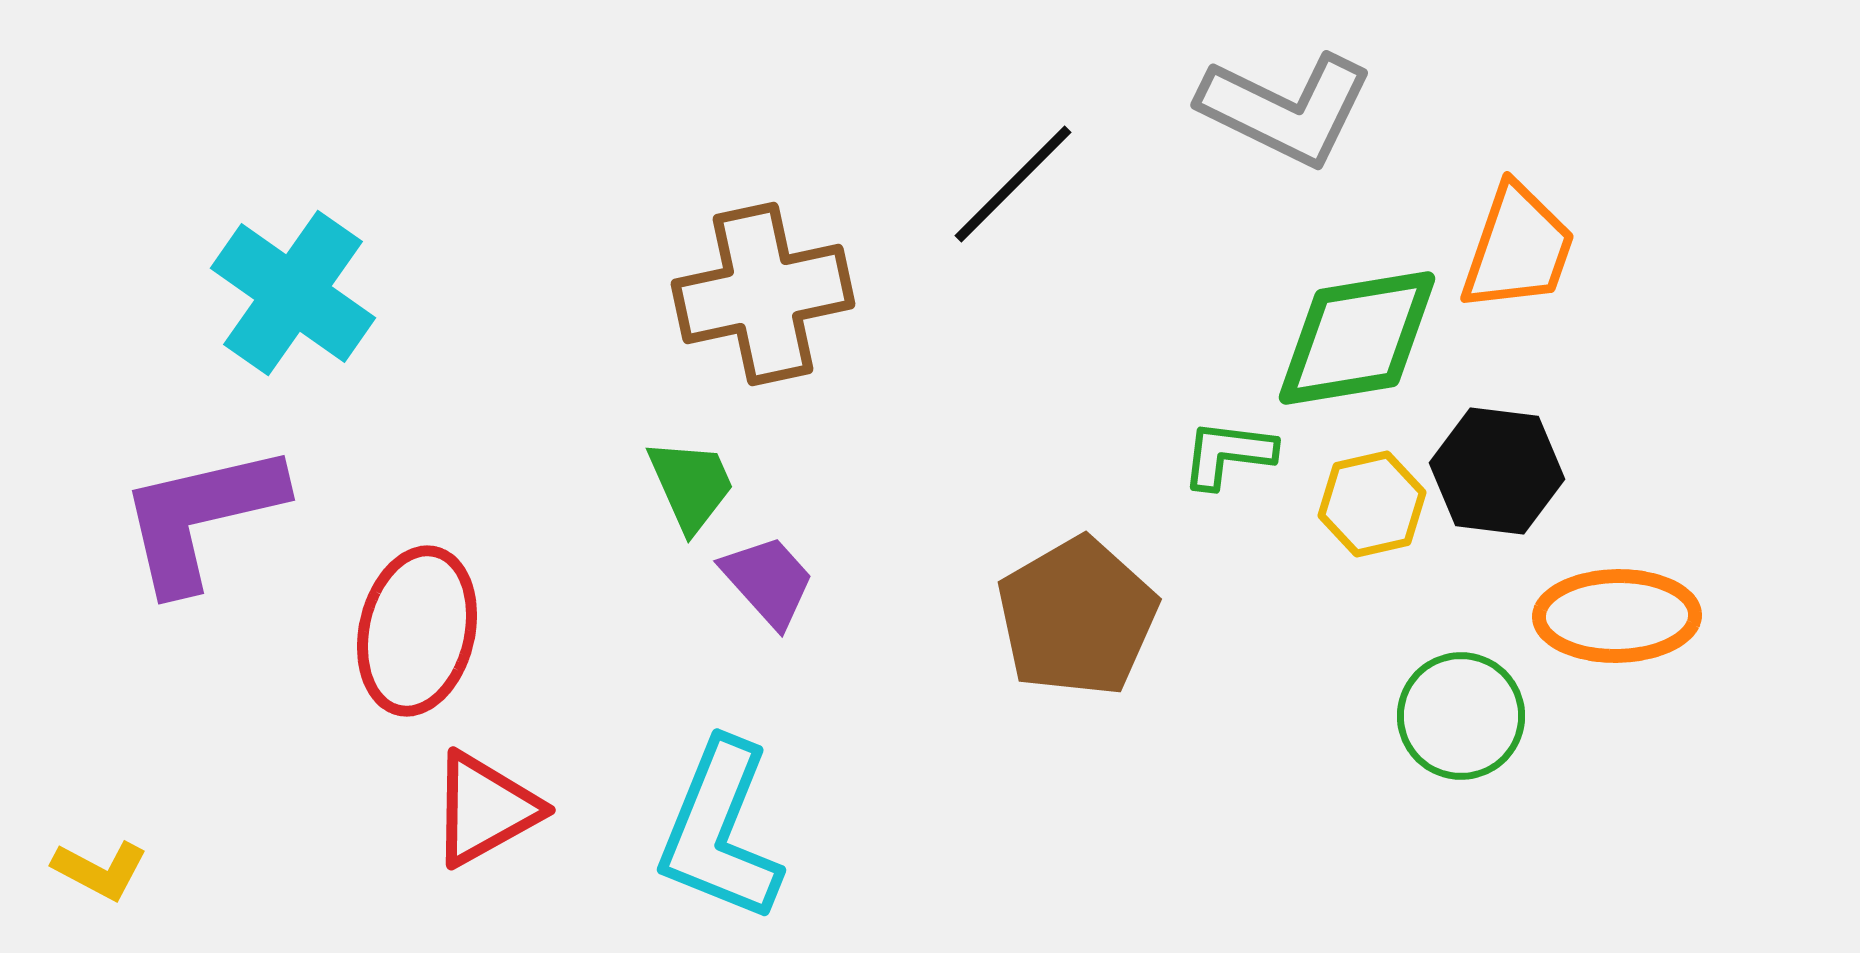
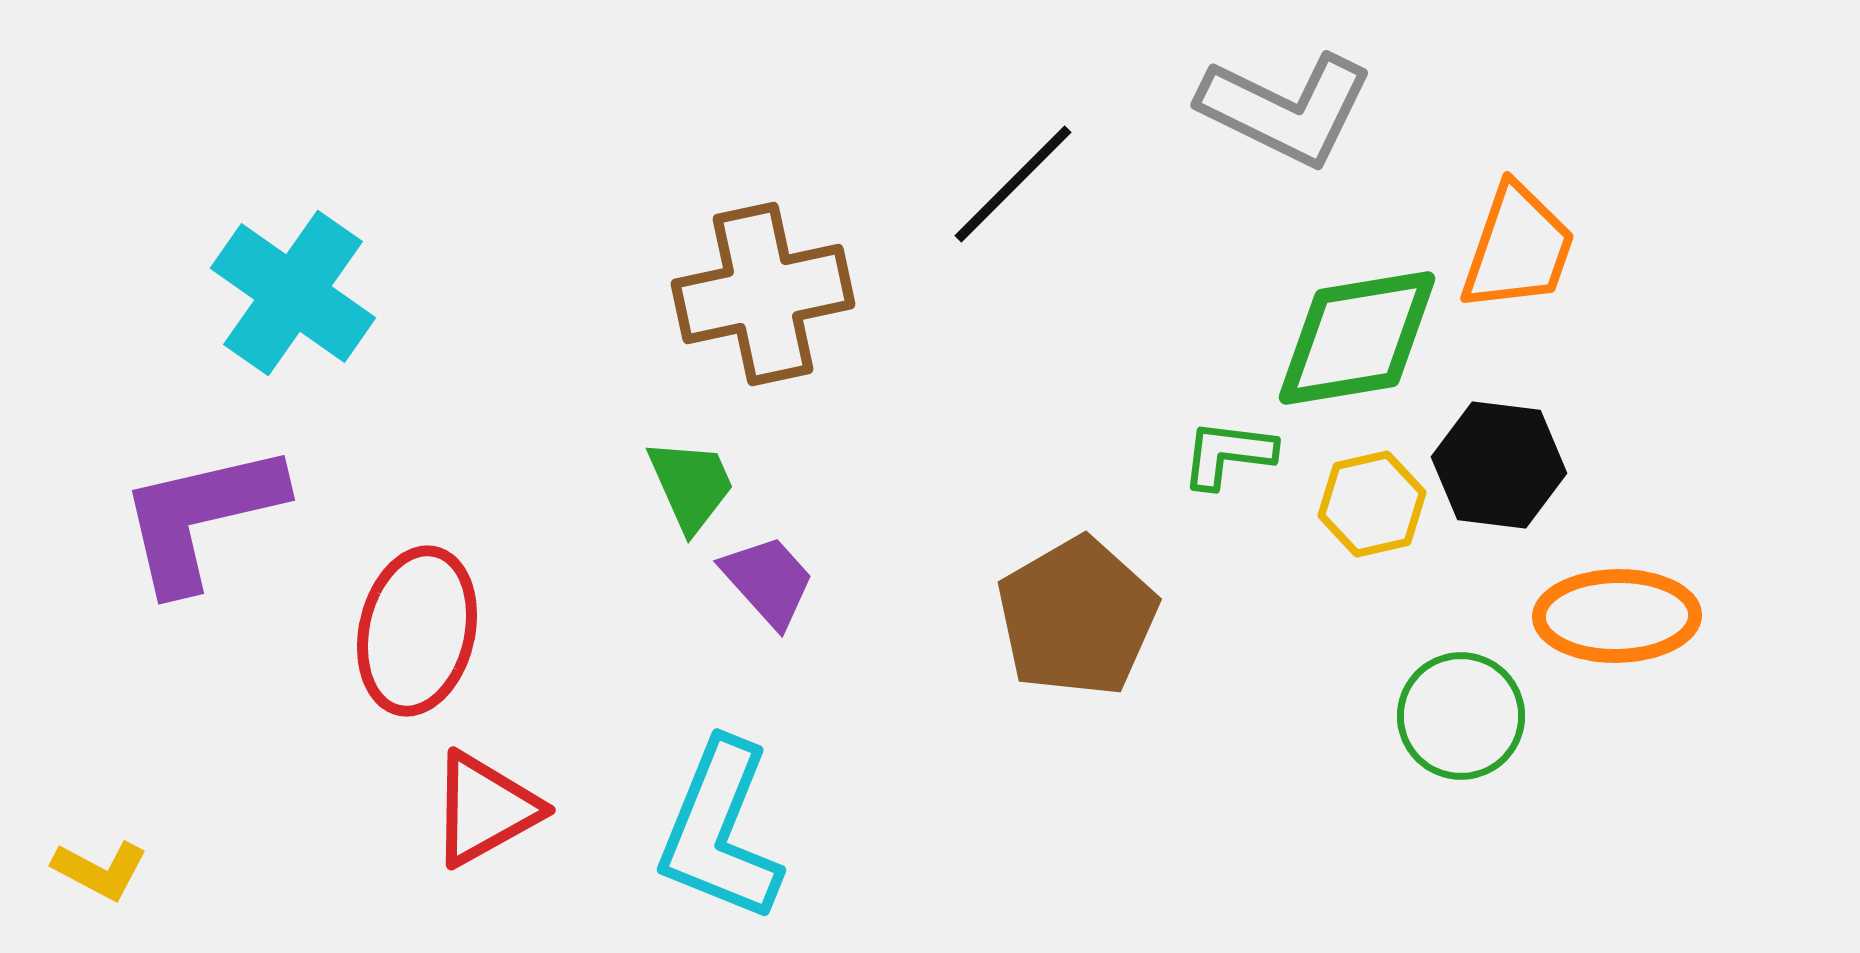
black hexagon: moved 2 px right, 6 px up
